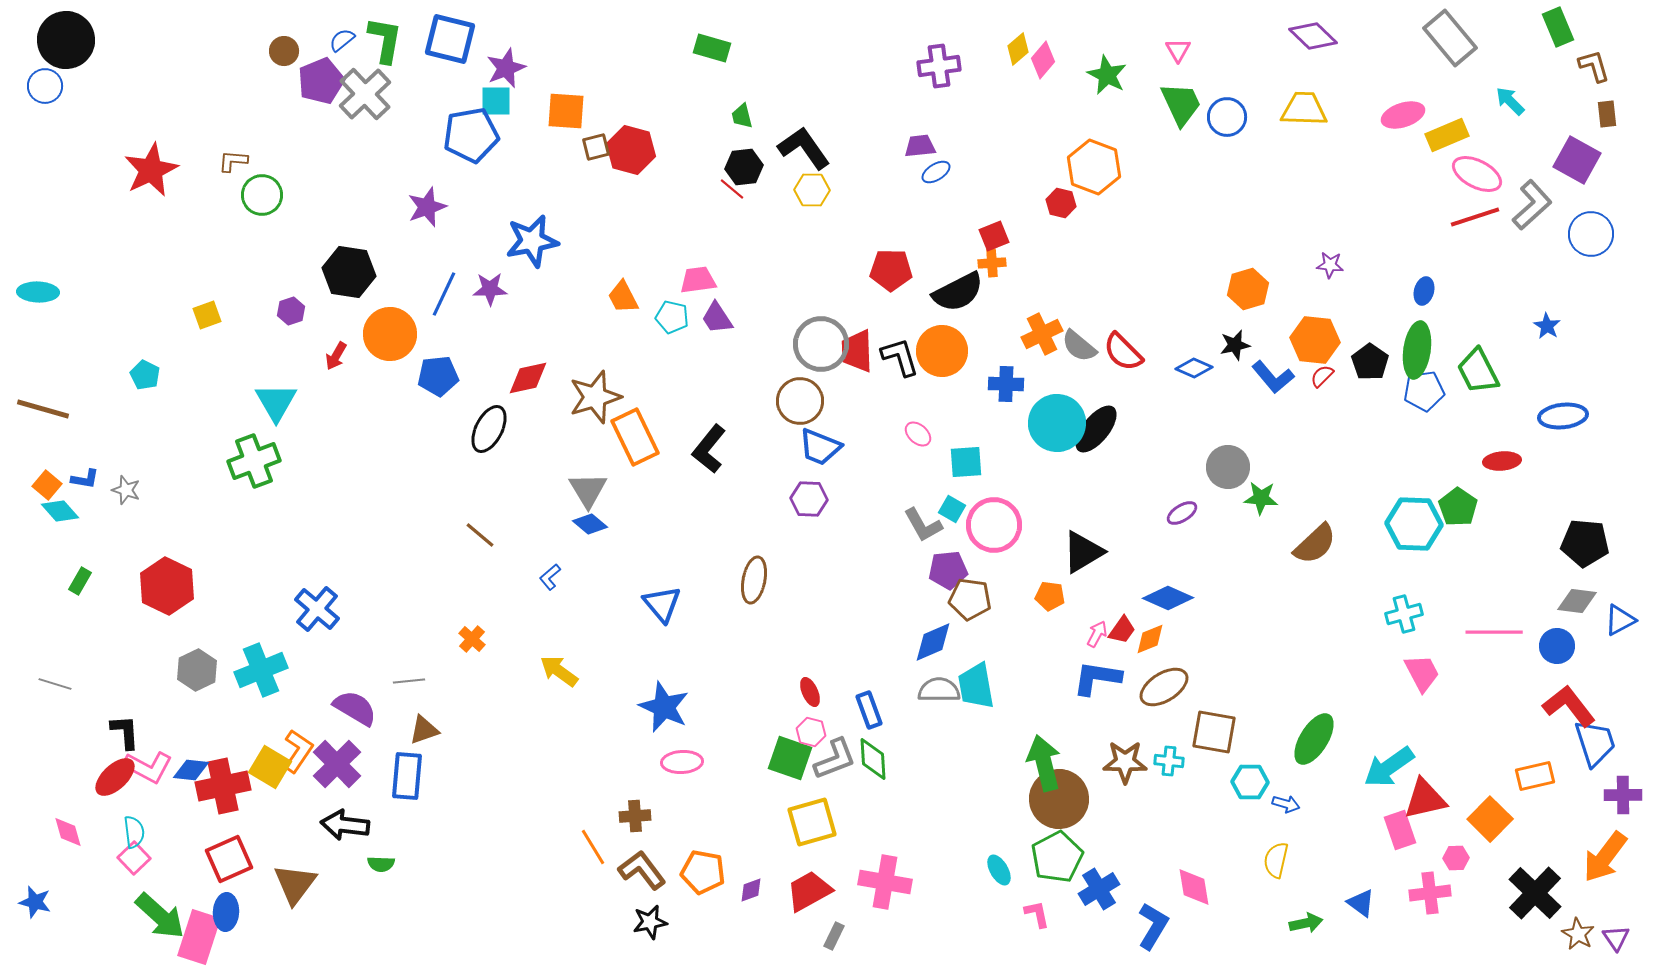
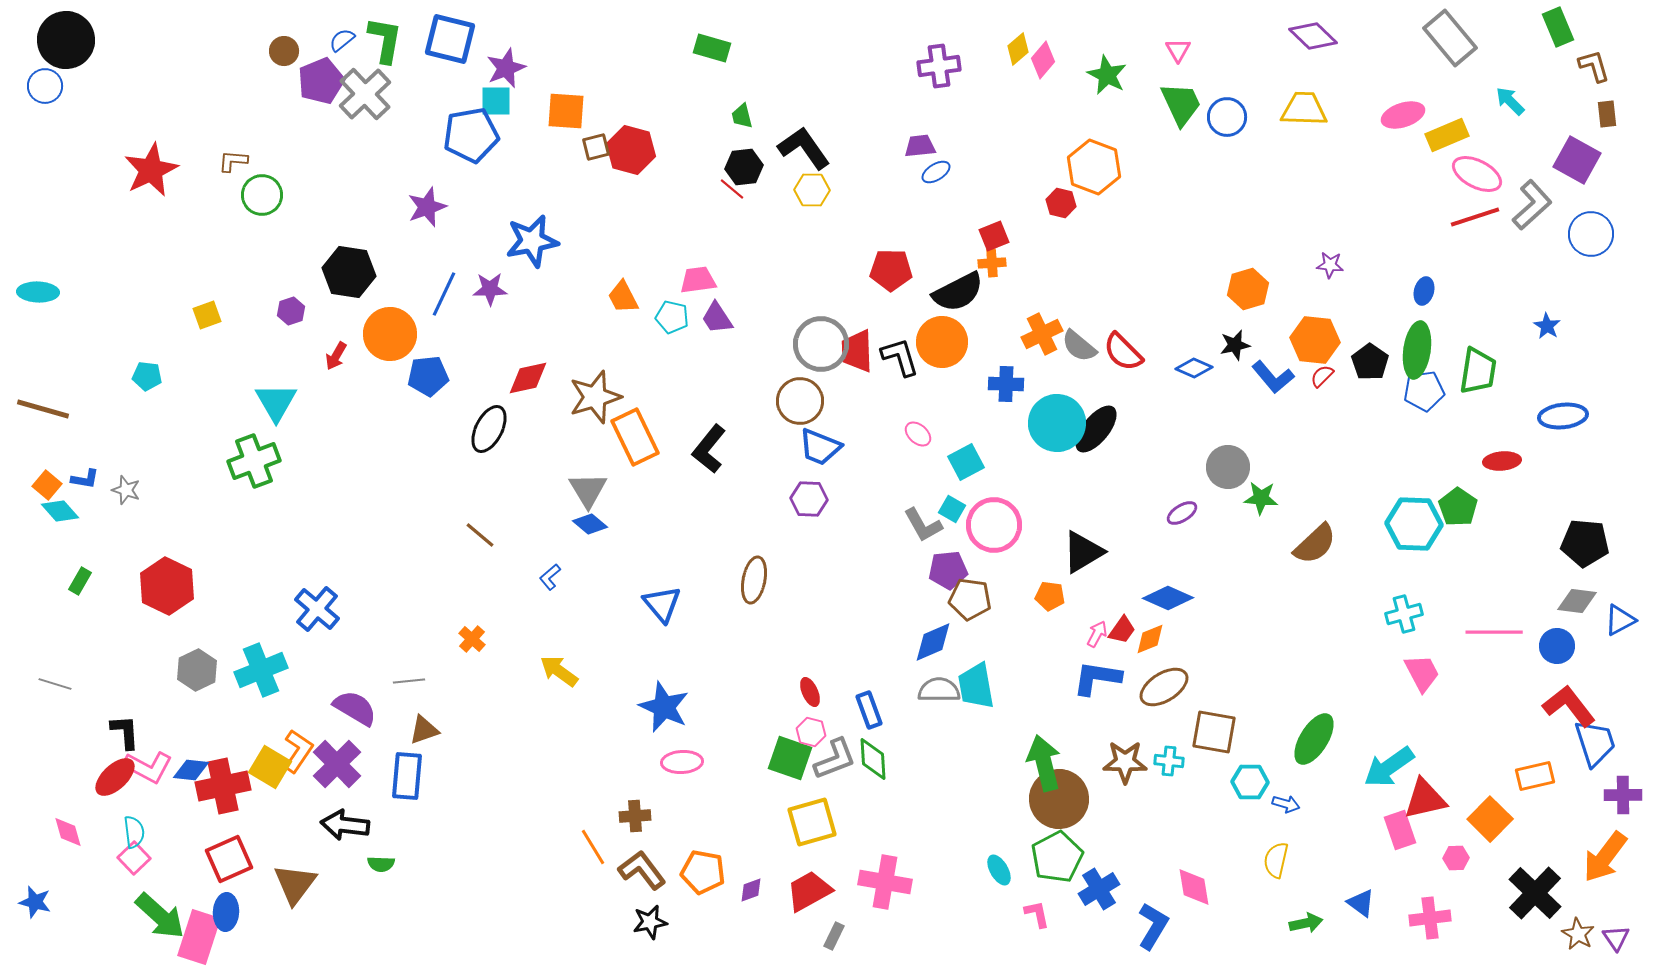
orange circle at (942, 351): moved 9 px up
green trapezoid at (1478, 371): rotated 144 degrees counterclockwise
cyan pentagon at (145, 375): moved 2 px right, 1 px down; rotated 20 degrees counterclockwise
blue pentagon at (438, 376): moved 10 px left
cyan square at (966, 462): rotated 24 degrees counterclockwise
pink cross at (1430, 893): moved 25 px down
